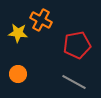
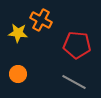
red pentagon: rotated 16 degrees clockwise
